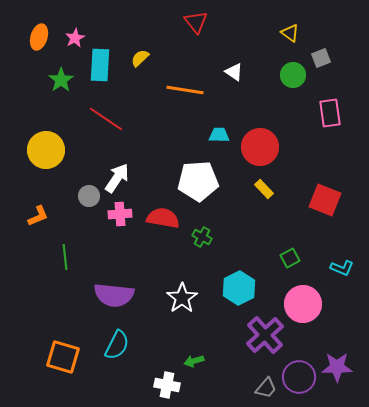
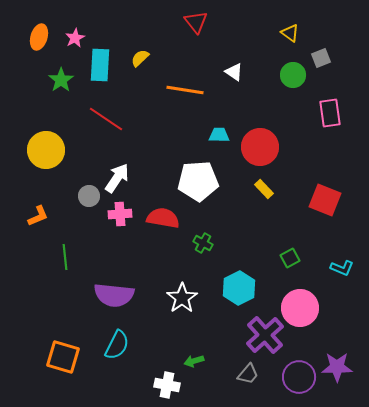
green cross: moved 1 px right, 6 px down
pink circle: moved 3 px left, 4 px down
gray trapezoid: moved 18 px left, 14 px up
